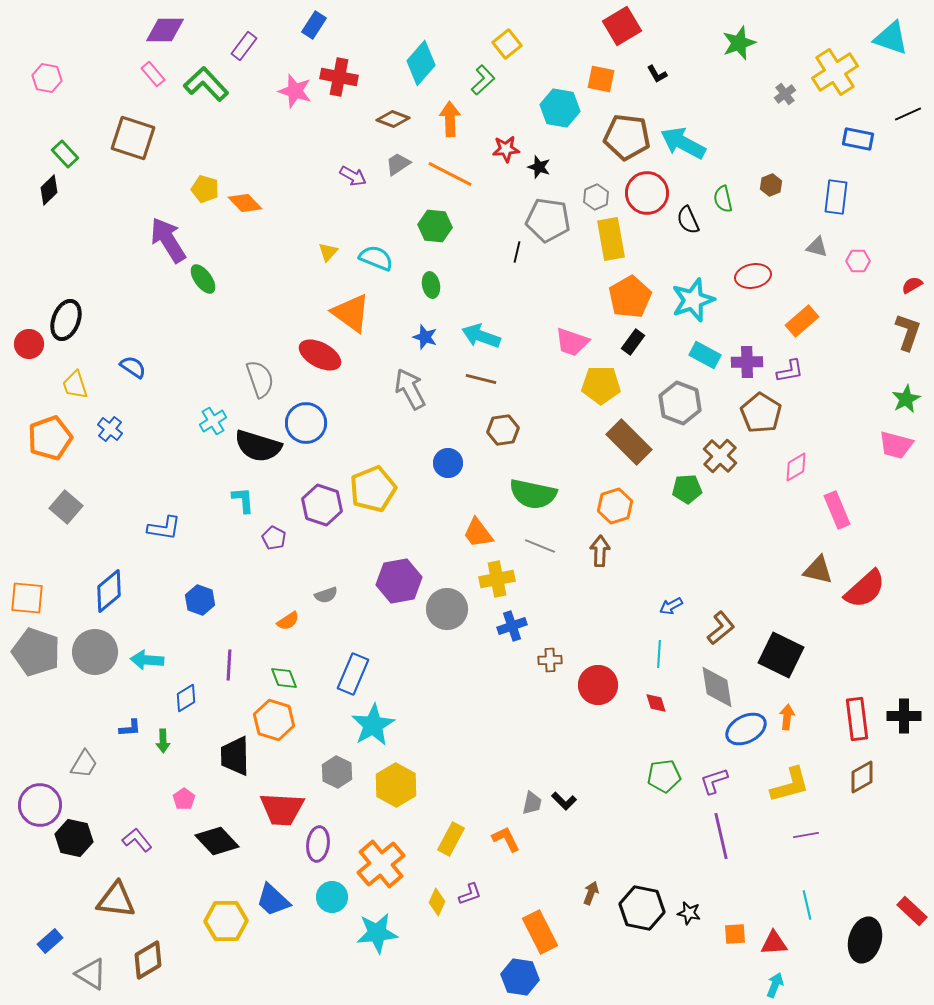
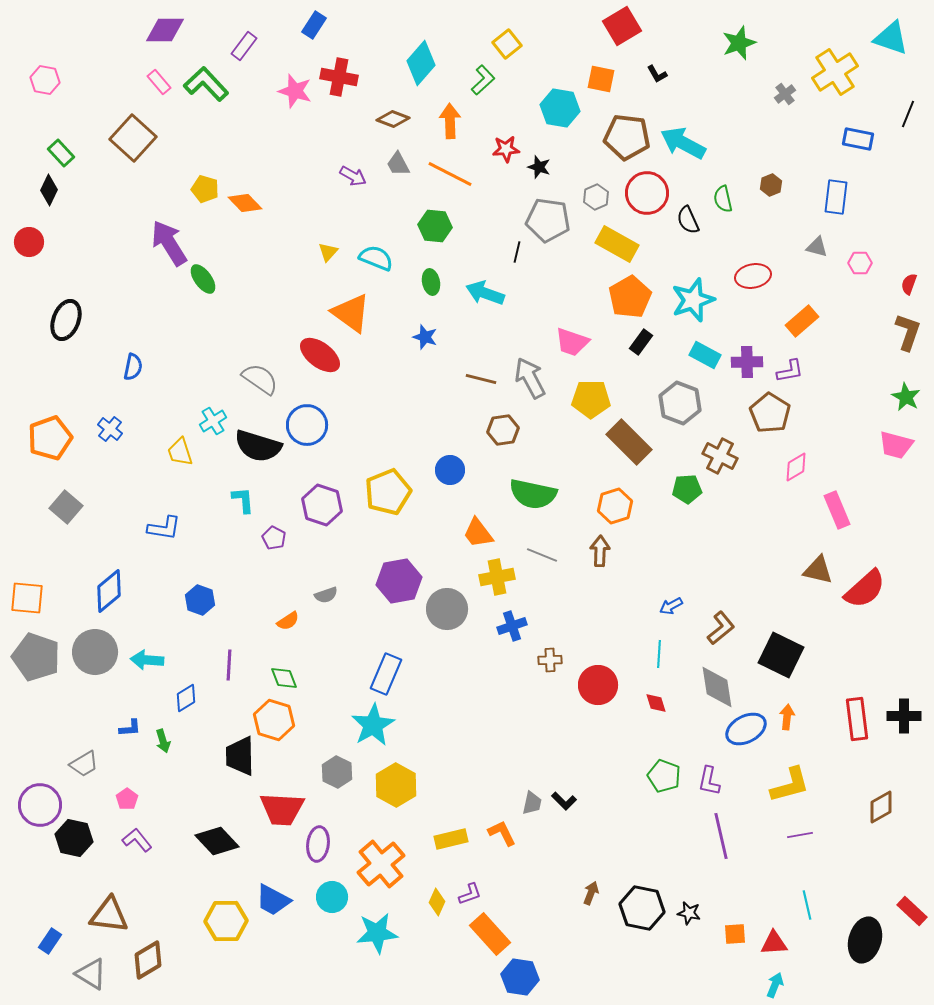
pink rectangle at (153, 74): moved 6 px right, 8 px down
pink hexagon at (47, 78): moved 2 px left, 2 px down
black line at (908, 114): rotated 44 degrees counterclockwise
orange arrow at (450, 119): moved 2 px down
brown square at (133, 138): rotated 24 degrees clockwise
green rectangle at (65, 154): moved 4 px left, 1 px up
gray trapezoid at (398, 164): rotated 84 degrees counterclockwise
black diamond at (49, 190): rotated 20 degrees counterclockwise
yellow rectangle at (611, 239): moved 6 px right, 5 px down; rotated 51 degrees counterclockwise
purple arrow at (168, 240): moved 1 px right, 3 px down
pink hexagon at (858, 261): moved 2 px right, 2 px down
green ellipse at (431, 285): moved 3 px up
red semicircle at (912, 285): moved 3 px left, 1 px up; rotated 40 degrees counterclockwise
cyan arrow at (481, 336): moved 4 px right, 43 px up
black rectangle at (633, 342): moved 8 px right
red circle at (29, 344): moved 102 px up
red ellipse at (320, 355): rotated 9 degrees clockwise
blue semicircle at (133, 367): rotated 68 degrees clockwise
gray semicircle at (260, 379): rotated 36 degrees counterclockwise
yellow trapezoid at (75, 385): moved 105 px right, 67 px down
yellow pentagon at (601, 385): moved 10 px left, 14 px down
gray arrow at (410, 389): moved 120 px right, 11 px up
green star at (906, 399): moved 2 px up; rotated 16 degrees counterclockwise
brown pentagon at (761, 413): moved 9 px right
blue circle at (306, 423): moved 1 px right, 2 px down
brown cross at (720, 456): rotated 16 degrees counterclockwise
blue circle at (448, 463): moved 2 px right, 7 px down
yellow pentagon at (373, 489): moved 15 px right, 3 px down
gray line at (540, 546): moved 2 px right, 9 px down
yellow cross at (497, 579): moved 2 px up
gray pentagon at (36, 652): moved 5 px down
blue rectangle at (353, 674): moved 33 px right
green arrow at (163, 741): rotated 15 degrees counterclockwise
black trapezoid at (235, 756): moved 5 px right
gray trapezoid at (84, 764): rotated 28 degrees clockwise
green pentagon at (664, 776): rotated 28 degrees clockwise
brown diamond at (862, 777): moved 19 px right, 30 px down
purple L-shape at (714, 781): moved 5 px left; rotated 60 degrees counterclockwise
pink pentagon at (184, 799): moved 57 px left
purple line at (806, 835): moved 6 px left
yellow rectangle at (451, 839): rotated 48 degrees clockwise
orange L-shape at (506, 839): moved 4 px left, 6 px up
brown triangle at (116, 900): moved 7 px left, 15 px down
blue trapezoid at (273, 900): rotated 15 degrees counterclockwise
orange rectangle at (540, 932): moved 50 px left, 2 px down; rotated 15 degrees counterclockwise
blue rectangle at (50, 941): rotated 15 degrees counterclockwise
